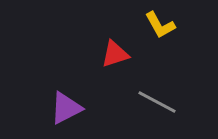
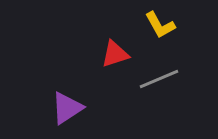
gray line: moved 2 px right, 23 px up; rotated 51 degrees counterclockwise
purple triangle: moved 1 px right; rotated 6 degrees counterclockwise
